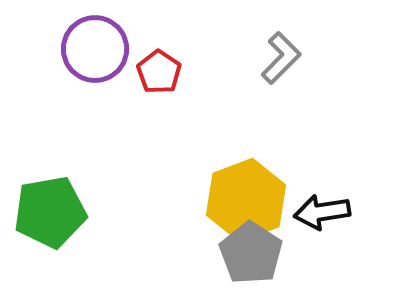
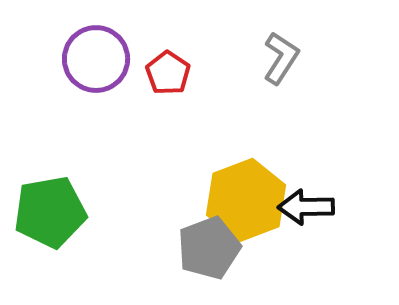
purple circle: moved 1 px right, 10 px down
gray L-shape: rotated 12 degrees counterclockwise
red pentagon: moved 9 px right, 1 px down
black arrow: moved 16 px left, 5 px up; rotated 8 degrees clockwise
gray pentagon: moved 42 px left, 5 px up; rotated 18 degrees clockwise
